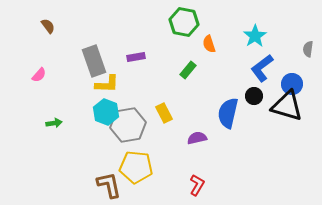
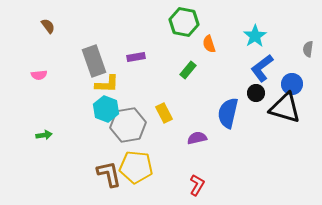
pink semicircle: rotated 42 degrees clockwise
black circle: moved 2 px right, 3 px up
black triangle: moved 2 px left, 2 px down
cyan hexagon: moved 3 px up
green arrow: moved 10 px left, 12 px down
brown L-shape: moved 11 px up
